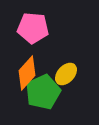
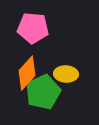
yellow ellipse: rotated 50 degrees clockwise
